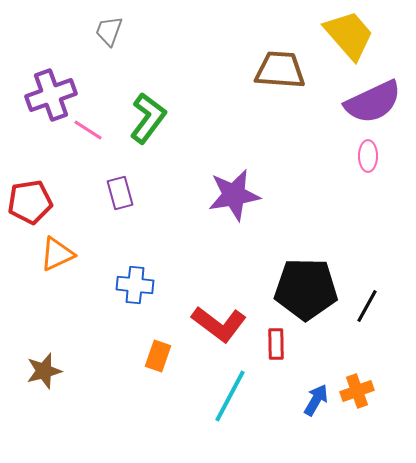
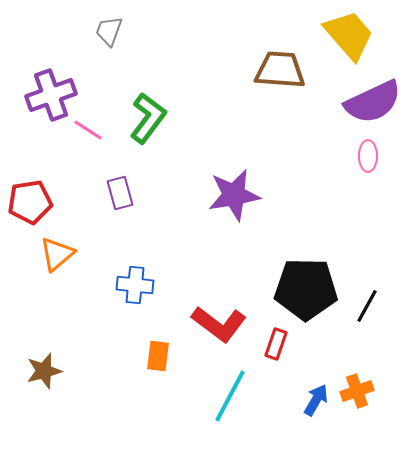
orange triangle: rotated 15 degrees counterclockwise
red rectangle: rotated 20 degrees clockwise
orange rectangle: rotated 12 degrees counterclockwise
